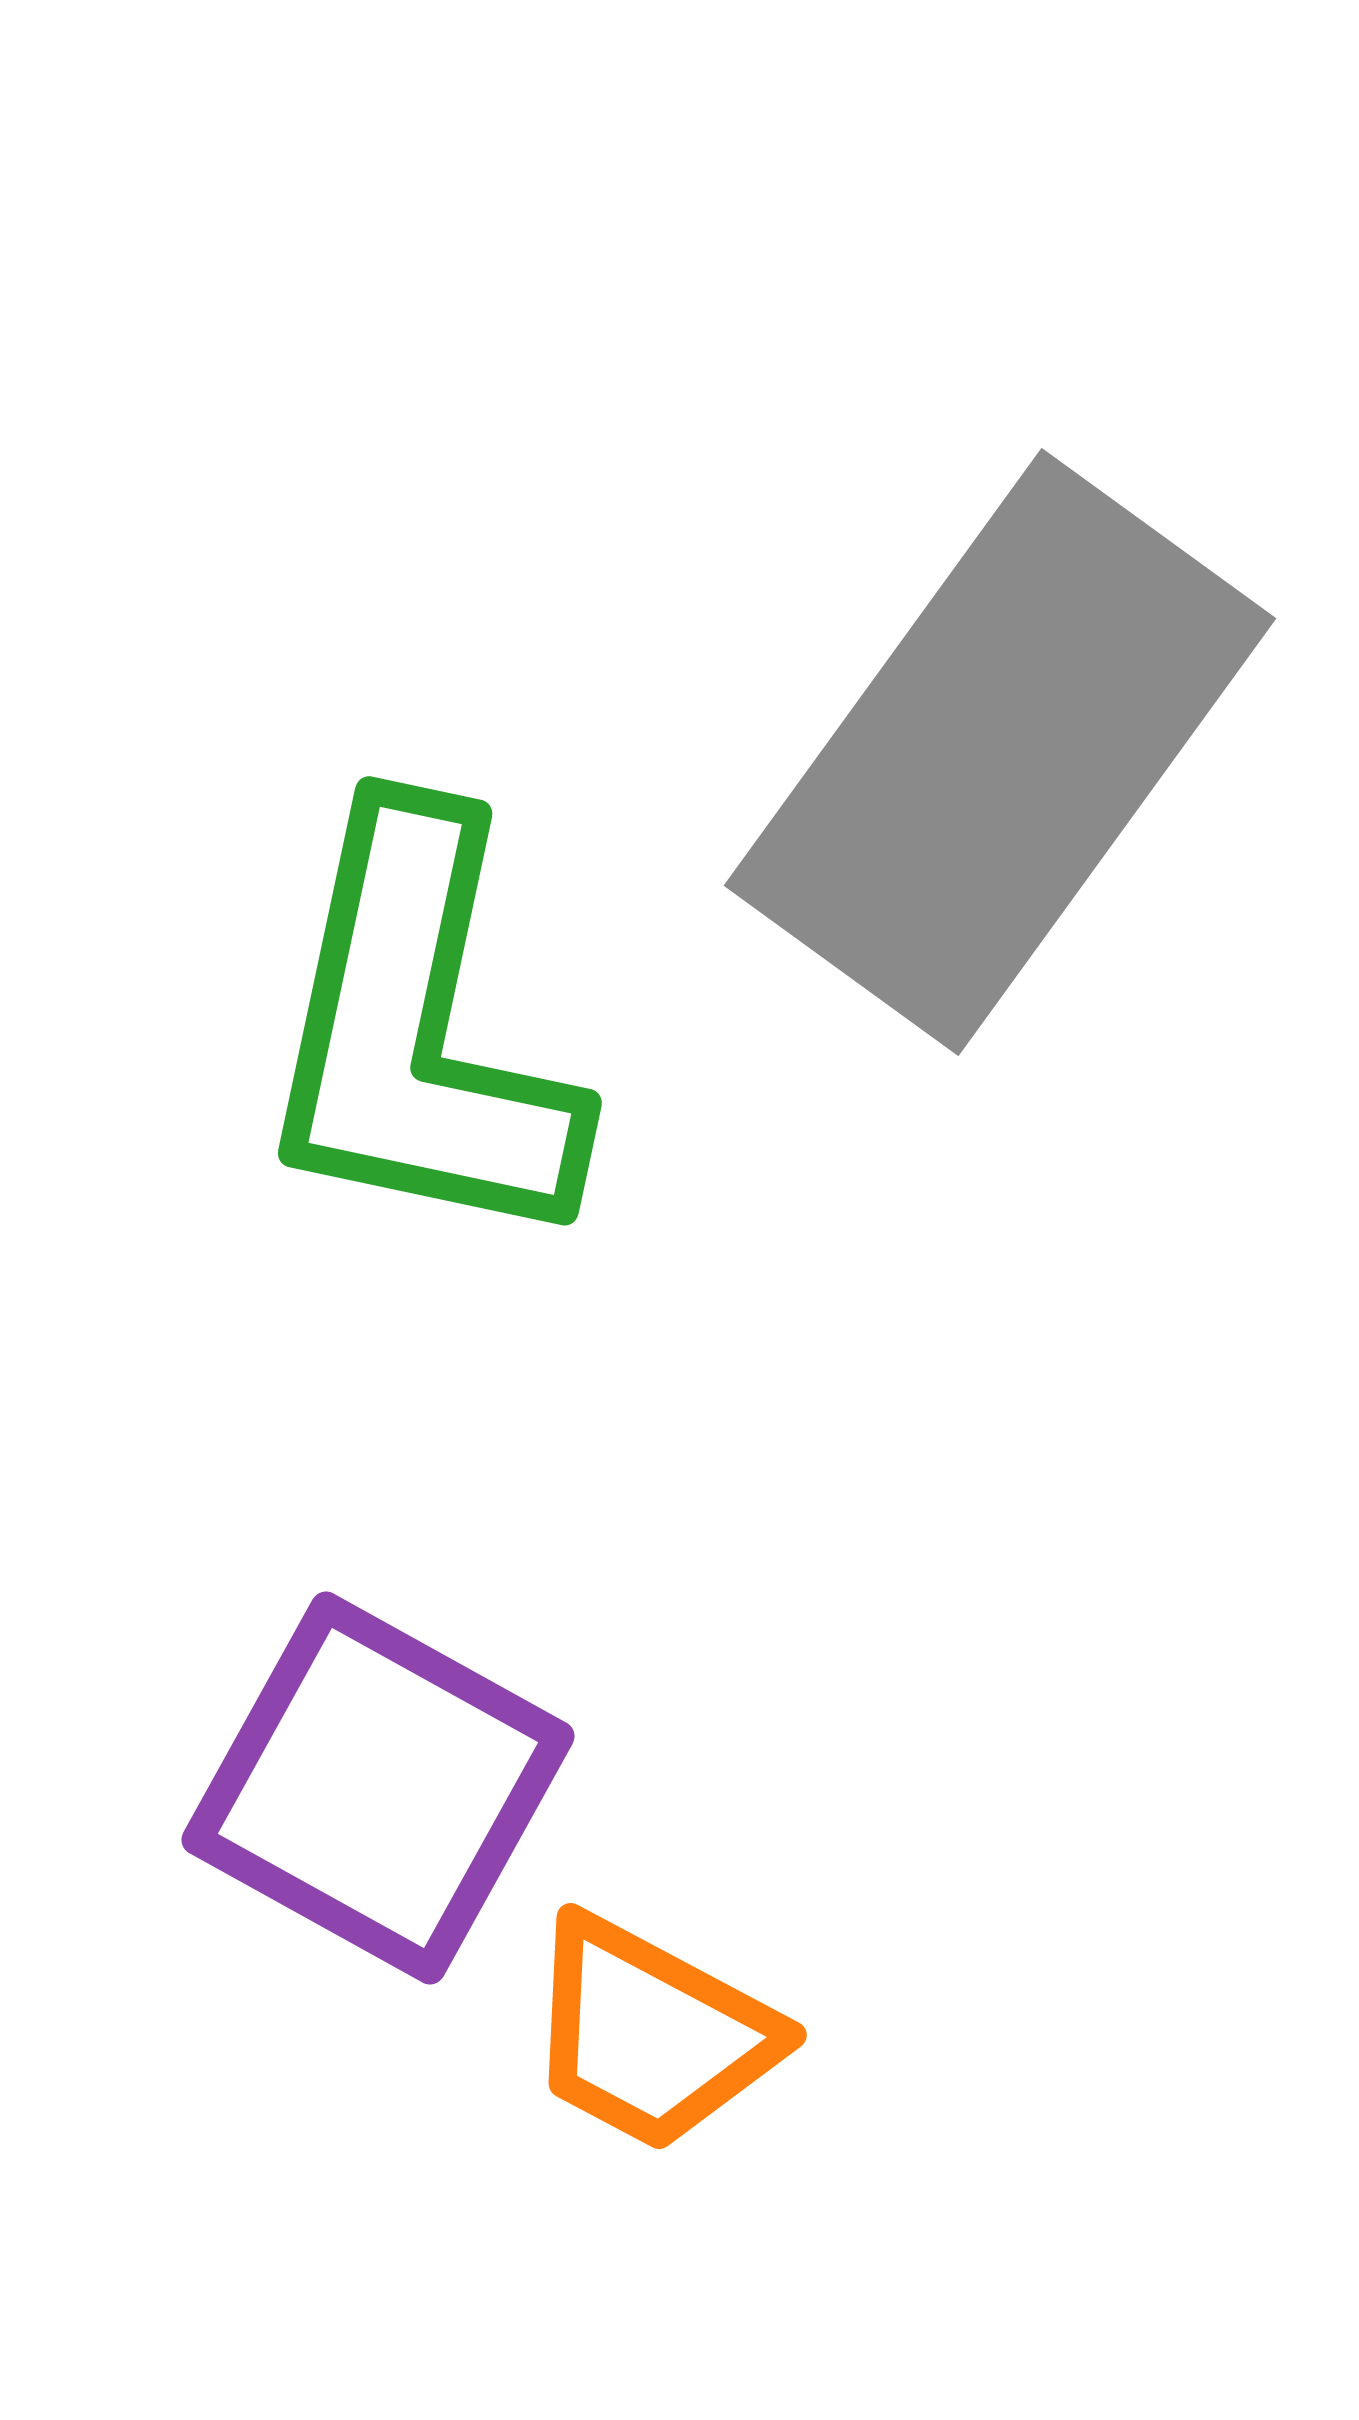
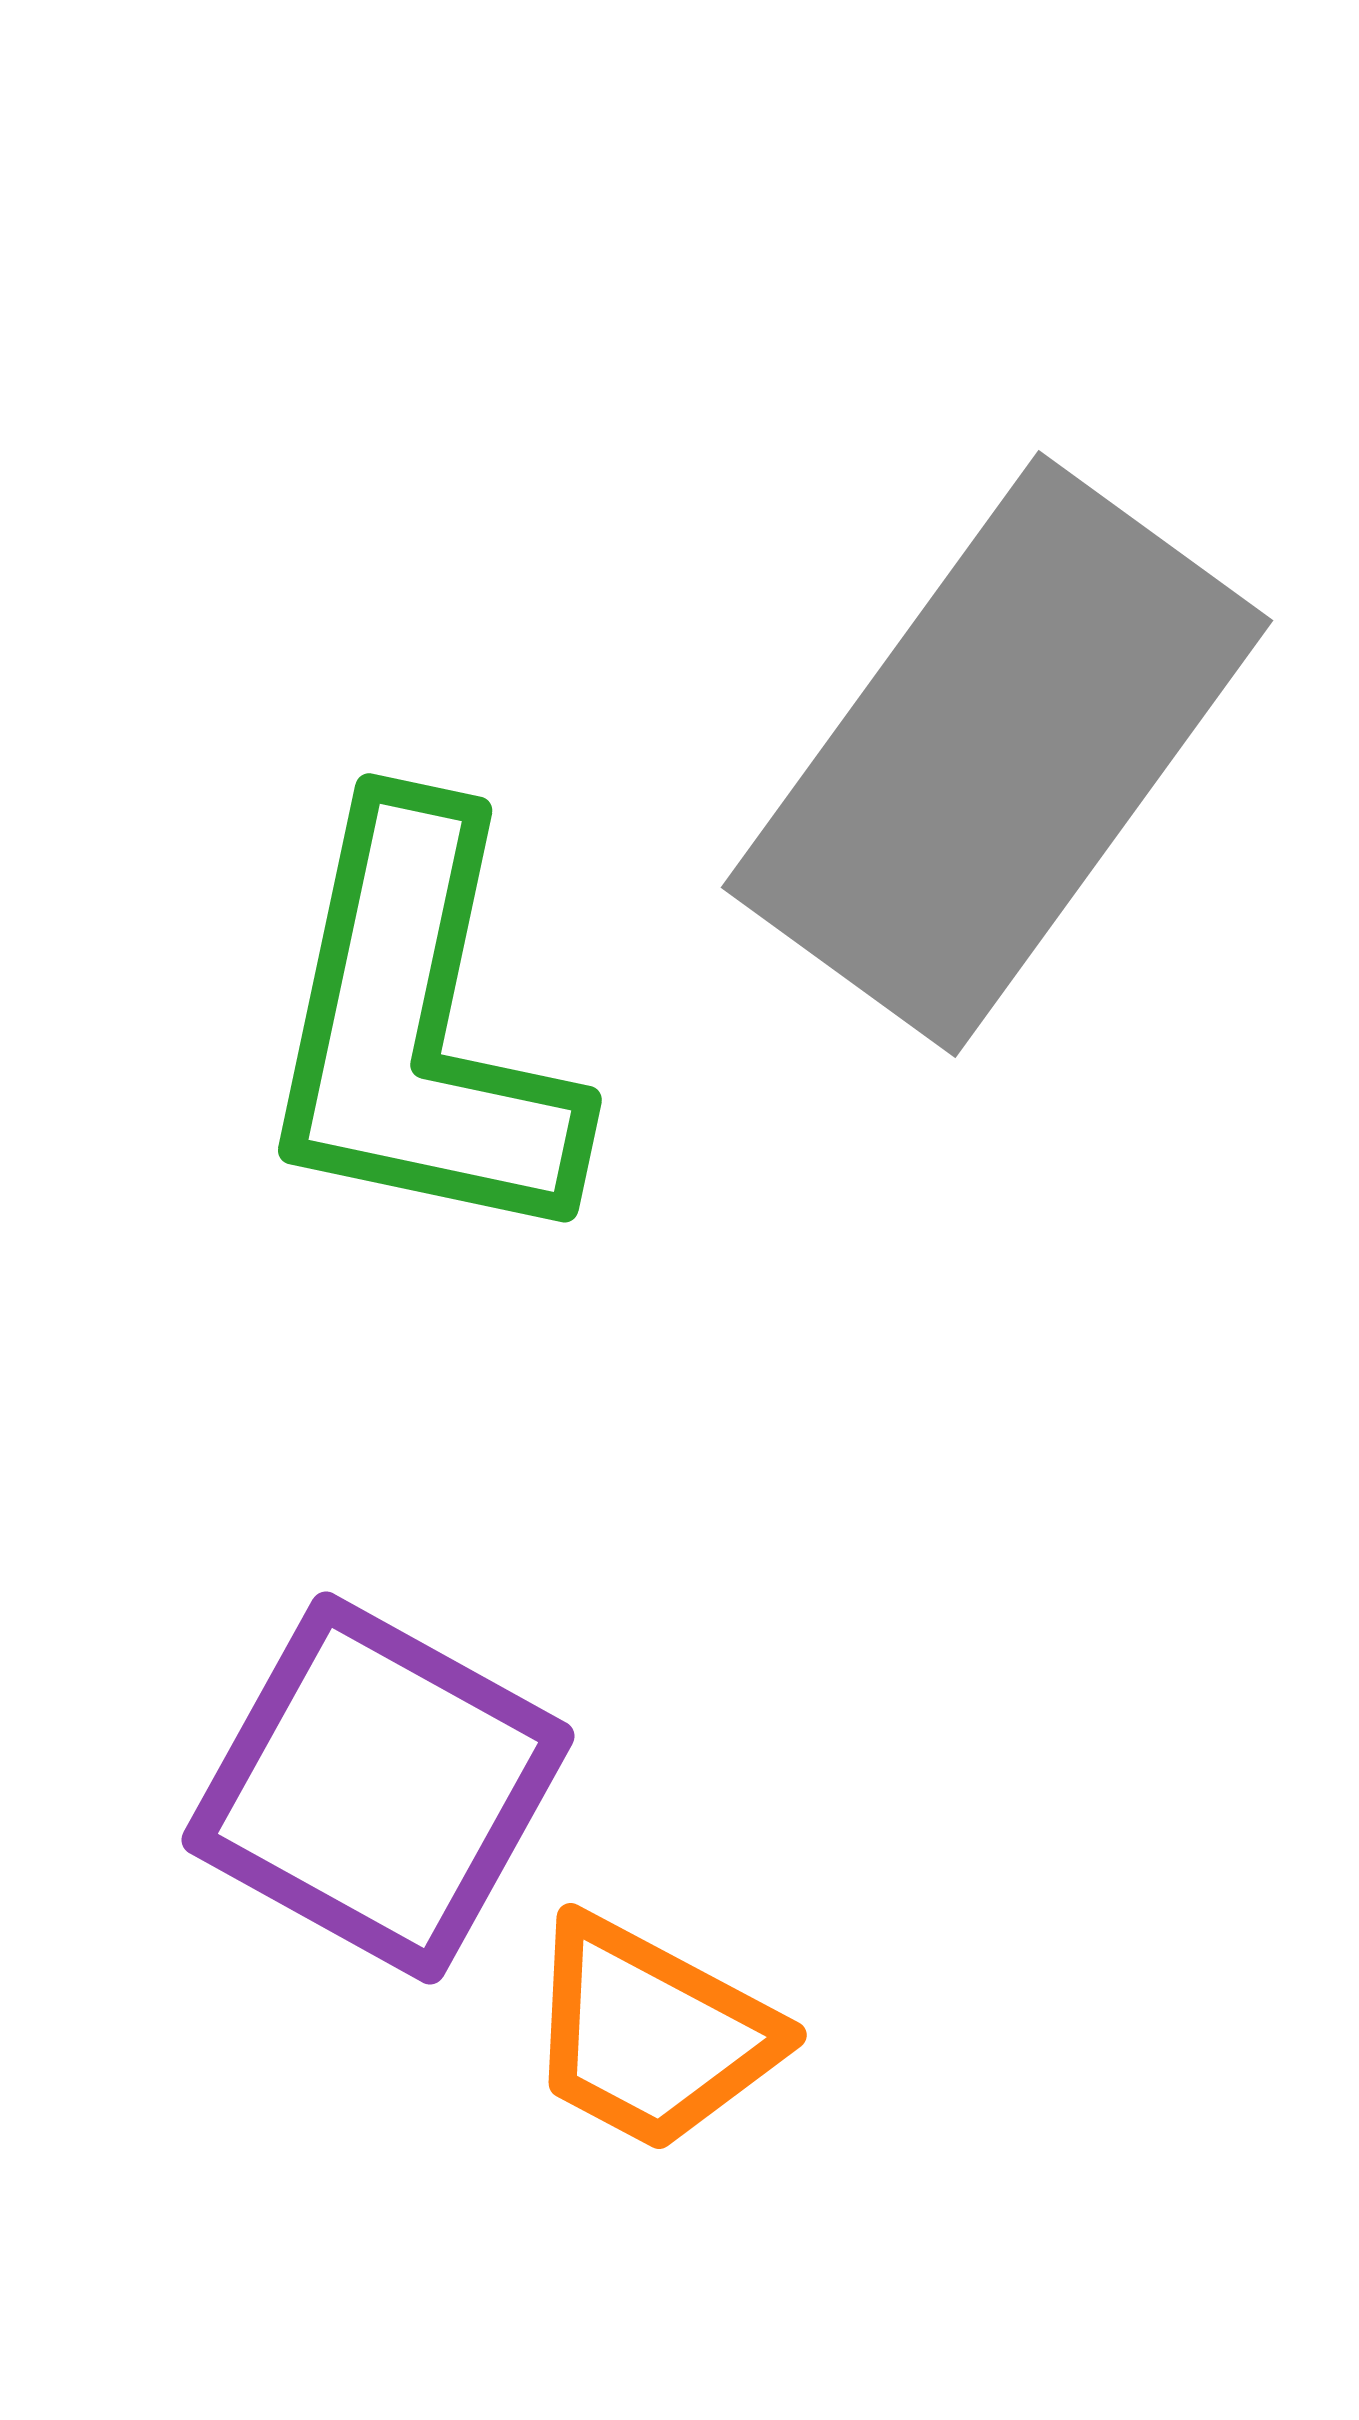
gray rectangle: moved 3 px left, 2 px down
green L-shape: moved 3 px up
